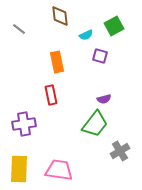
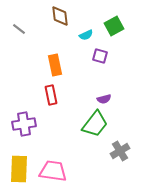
orange rectangle: moved 2 px left, 3 px down
pink trapezoid: moved 6 px left, 1 px down
